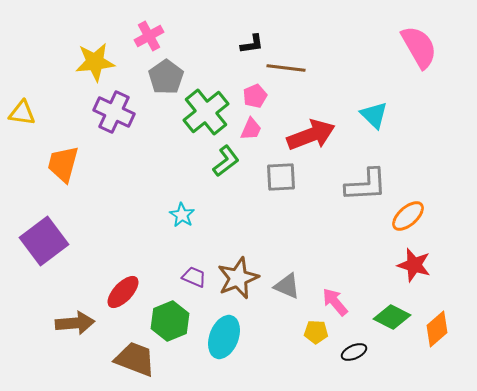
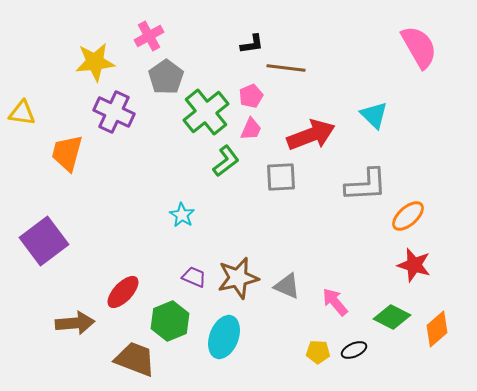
pink pentagon: moved 4 px left
orange trapezoid: moved 4 px right, 11 px up
brown star: rotated 9 degrees clockwise
yellow pentagon: moved 2 px right, 20 px down
black ellipse: moved 2 px up
